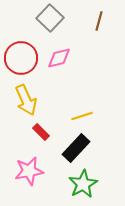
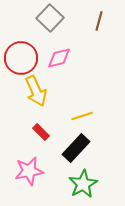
yellow arrow: moved 10 px right, 9 px up
